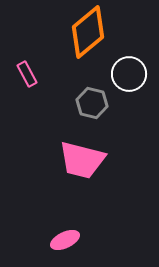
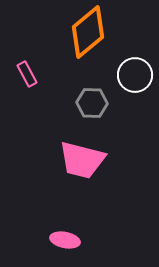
white circle: moved 6 px right, 1 px down
gray hexagon: rotated 12 degrees counterclockwise
pink ellipse: rotated 36 degrees clockwise
